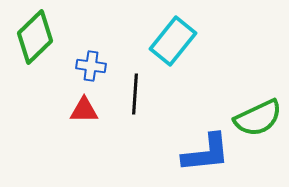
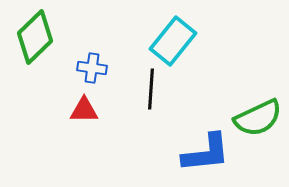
blue cross: moved 1 px right, 2 px down
black line: moved 16 px right, 5 px up
